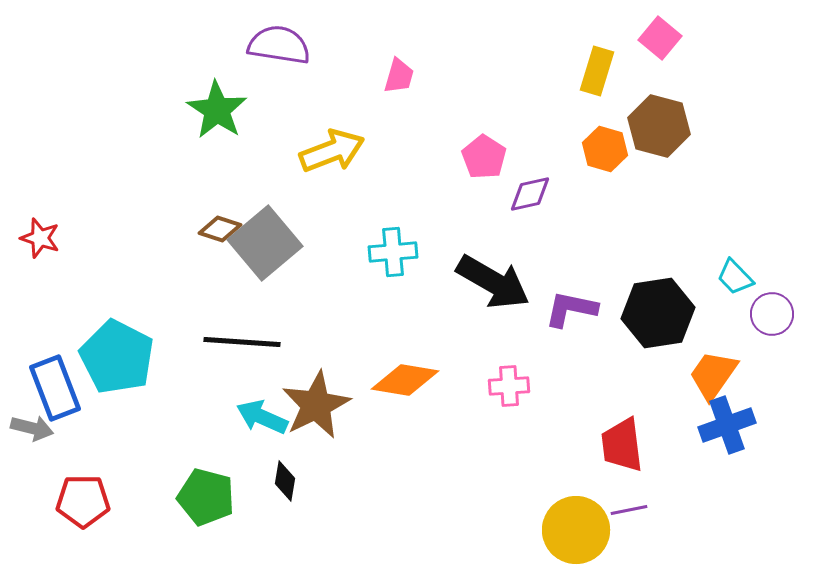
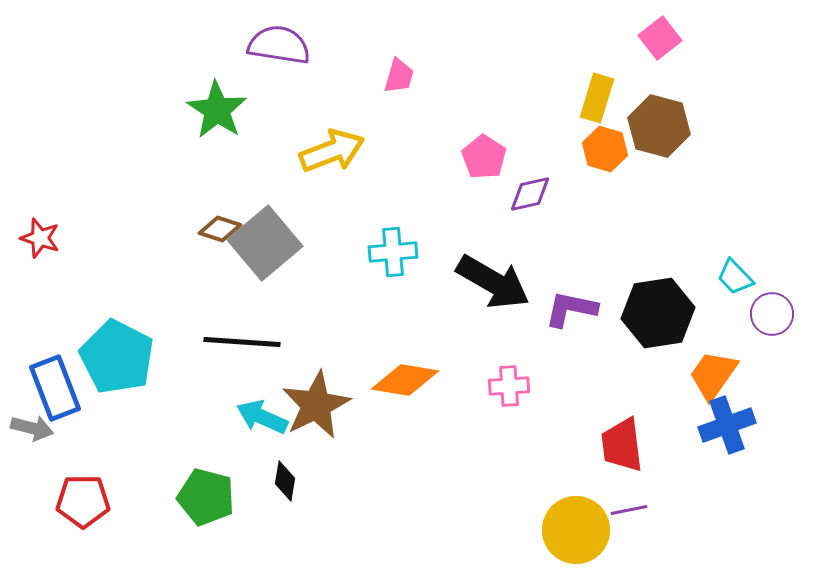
pink square: rotated 12 degrees clockwise
yellow rectangle: moved 27 px down
